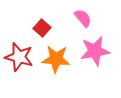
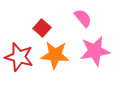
orange star: moved 1 px left, 4 px up
